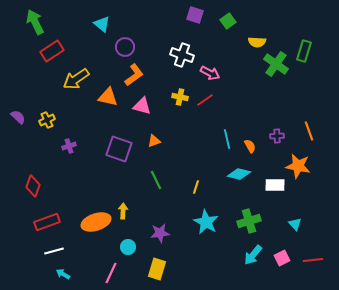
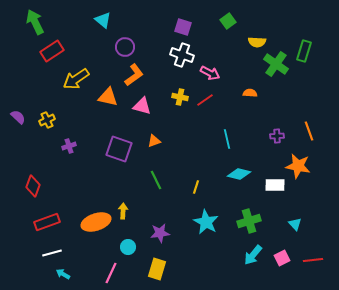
purple square at (195, 15): moved 12 px left, 12 px down
cyan triangle at (102, 24): moved 1 px right, 4 px up
orange semicircle at (250, 146): moved 53 px up; rotated 56 degrees counterclockwise
white line at (54, 251): moved 2 px left, 2 px down
